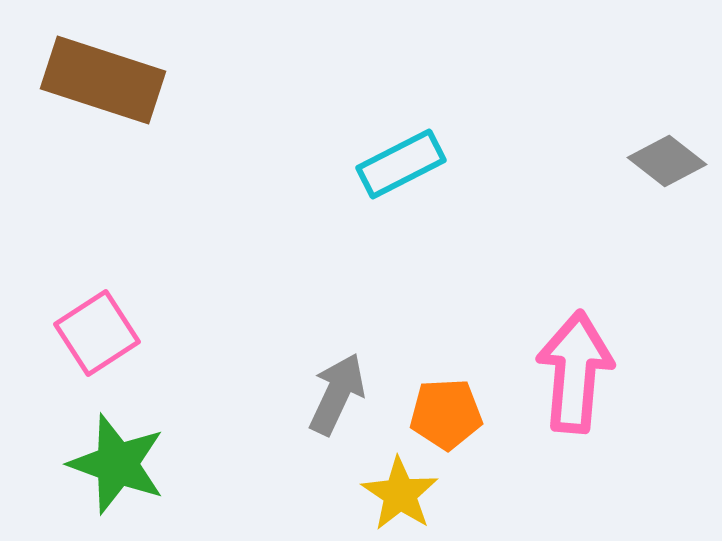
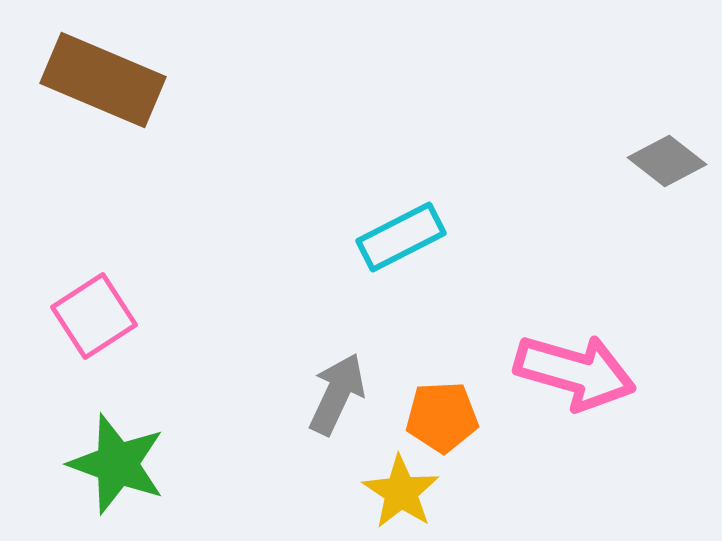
brown rectangle: rotated 5 degrees clockwise
cyan rectangle: moved 73 px down
pink square: moved 3 px left, 17 px up
pink arrow: rotated 101 degrees clockwise
orange pentagon: moved 4 px left, 3 px down
yellow star: moved 1 px right, 2 px up
